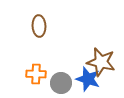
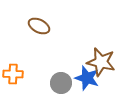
brown ellipse: rotated 60 degrees counterclockwise
orange cross: moved 23 px left
blue star: moved 1 px left, 1 px up
